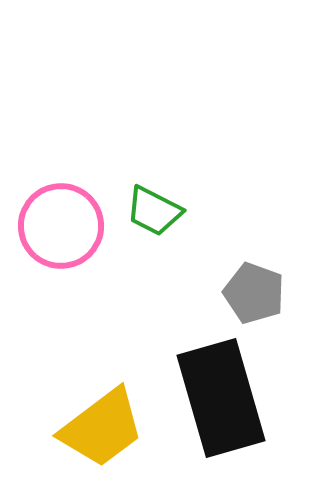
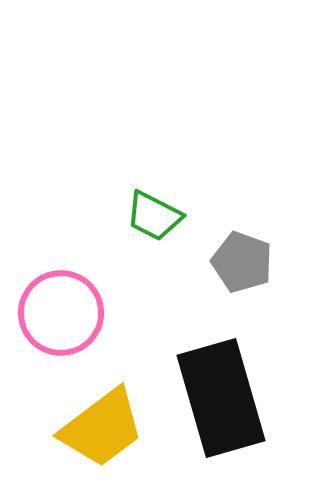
green trapezoid: moved 5 px down
pink circle: moved 87 px down
gray pentagon: moved 12 px left, 31 px up
